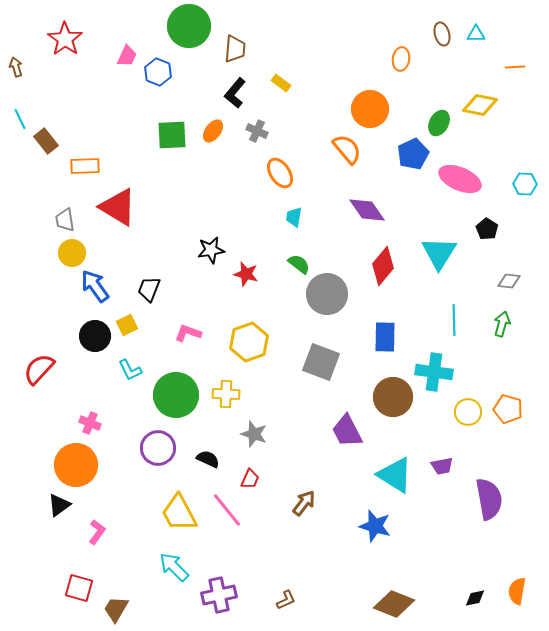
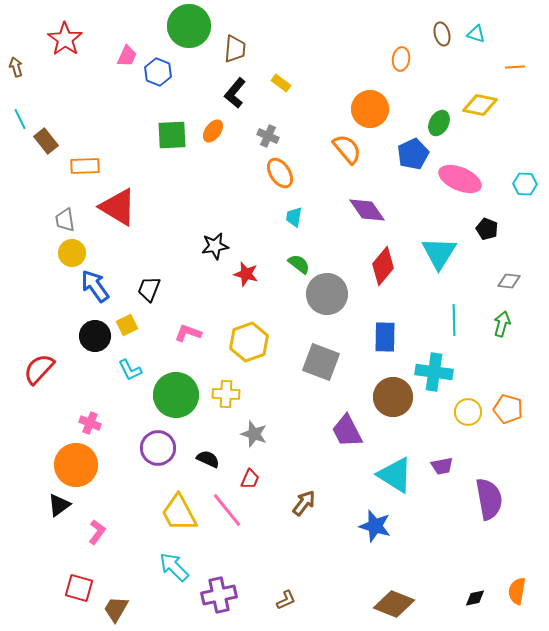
cyan triangle at (476, 34): rotated 18 degrees clockwise
gray cross at (257, 131): moved 11 px right, 5 px down
black pentagon at (487, 229): rotated 10 degrees counterclockwise
black star at (211, 250): moved 4 px right, 4 px up
